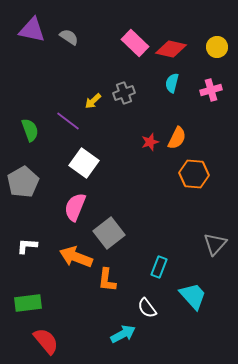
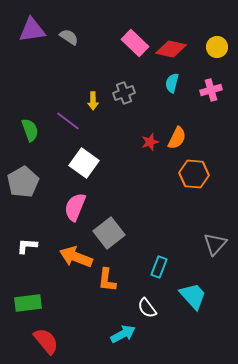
purple triangle: rotated 20 degrees counterclockwise
yellow arrow: rotated 48 degrees counterclockwise
